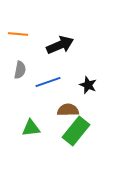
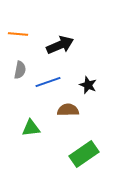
green rectangle: moved 8 px right, 23 px down; rotated 16 degrees clockwise
